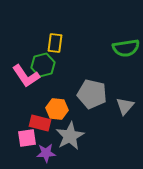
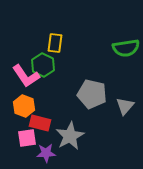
green hexagon: rotated 20 degrees counterclockwise
orange hexagon: moved 33 px left, 3 px up; rotated 15 degrees clockwise
